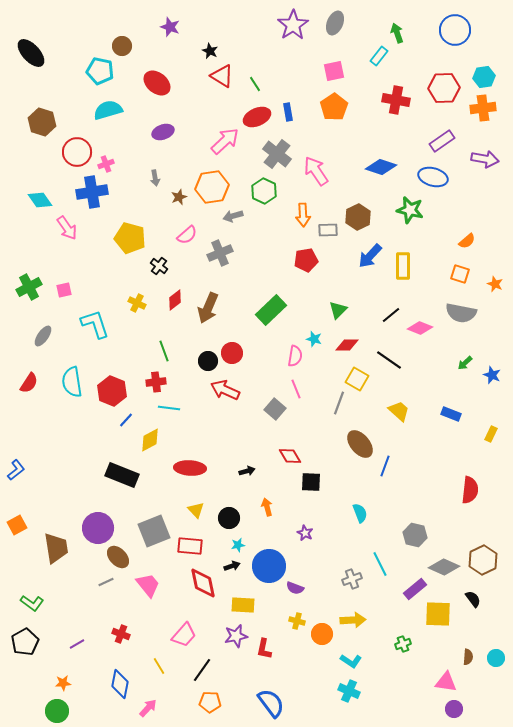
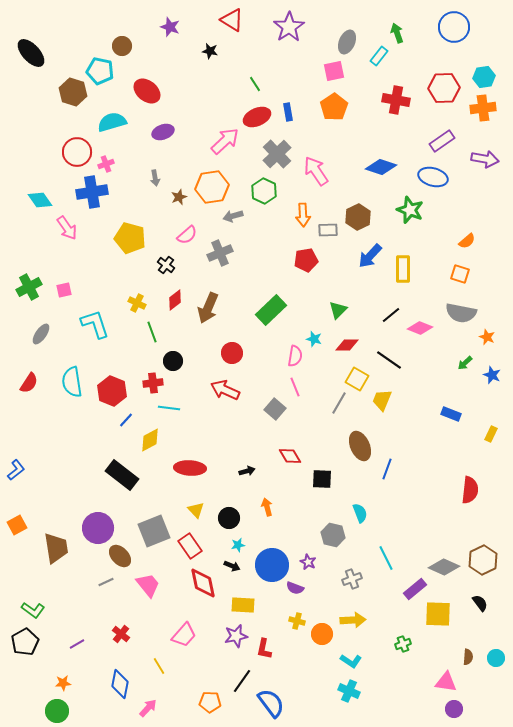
gray ellipse at (335, 23): moved 12 px right, 19 px down
purple star at (293, 25): moved 4 px left, 2 px down
blue circle at (455, 30): moved 1 px left, 3 px up
black star at (210, 51): rotated 14 degrees counterclockwise
red triangle at (222, 76): moved 10 px right, 56 px up
red ellipse at (157, 83): moved 10 px left, 8 px down
cyan semicircle at (108, 110): moved 4 px right, 12 px down
brown hexagon at (42, 122): moved 31 px right, 30 px up
gray cross at (277, 154): rotated 8 degrees clockwise
green star at (410, 210): rotated 8 degrees clockwise
black cross at (159, 266): moved 7 px right, 1 px up
yellow rectangle at (403, 266): moved 3 px down
orange star at (495, 284): moved 8 px left, 53 px down
gray ellipse at (43, 336): moved 2 px left, 2 px up
green line at (164, 351): moved 12 px left, 19 px up
black circle at (208, 361): moved 35 px left
red cross at (156, 382): moved 3 px left, 1 px down
pink line at (296, 389): moved 1 px left, 2 px up
gray line at (339, 403): rotated 10 degrees clockwise
yellow trapezoid at (399, 411): moved 17 px left, 11 px up; rotated 110 degrees counterclockwise
brown ellipse at (360, 444): moved 2 px down; rotated 16 degrees clockwise
blue line at (385, 466): moved 2 px right, 3 px down
black rectangle at (122, 475): rotated 16 degrees clockwise
black square at (311, 482): moved 11 px right, 3 px up
purple star at (305, 533): moved 3 px right, 29 px down
gray hexagon at (415, 535): moved 82 px left
red rectangle at (190, 546): rotated 50 degrees clockwise
brown ellipse at (118, 557): moved 2 px right, 1 px up
cyan line at (380, 564): moved 6 px right, 6 px up
black arrow at (232, 566): rotated 42 degrees clockwise
blue circle at (269, 566): moved 3 px right, 1 px up
black semicircle at (473, 599): moved 7 px right, 4 px down
green L-shape at (32, 603): moved 1 px right, 7 px down
red cross at (121, 634): rotated 18 degrees clockwise
black line at (202, 670): moved 40 px right, 11 px down
